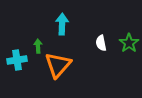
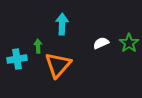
white semicircle: rotated 77 degrees clockwise
cyan cross: moved 1 px up
